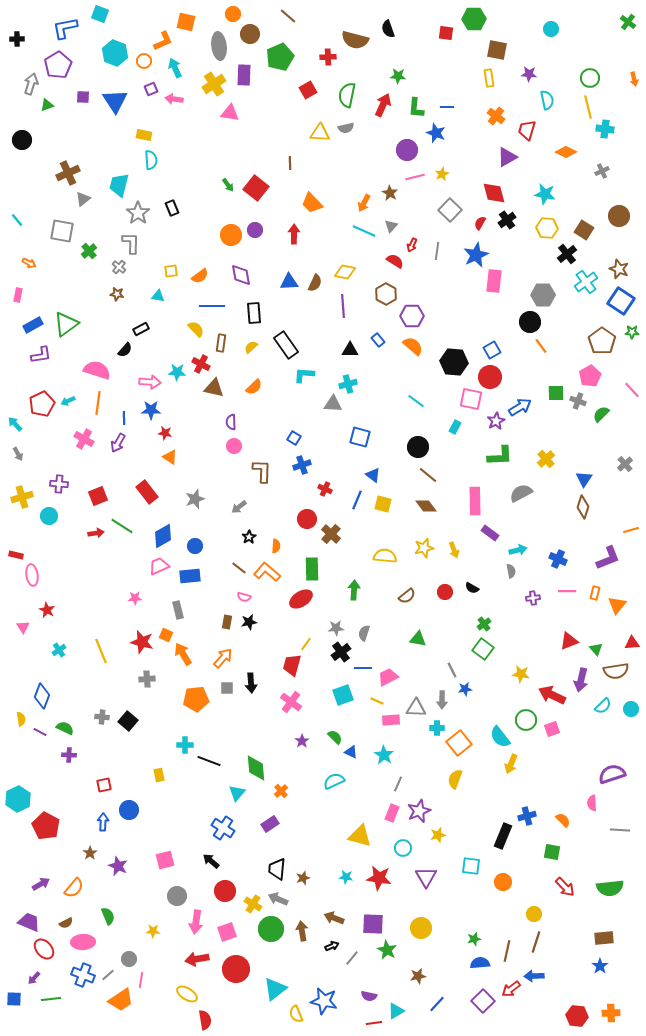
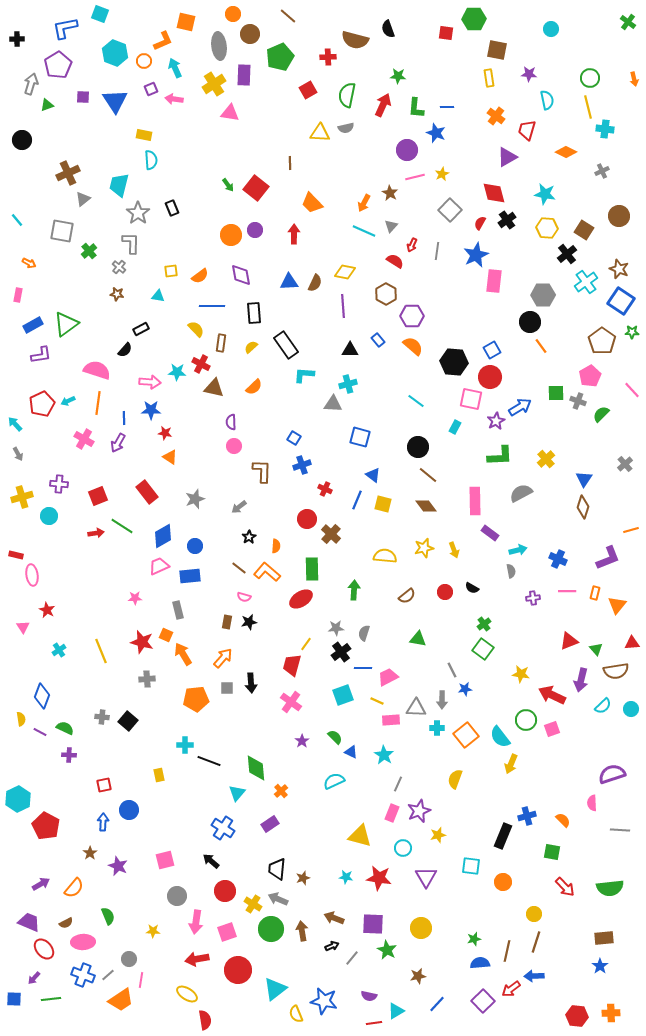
orange square at (459, 743): moved 7 px right, 8 px up
red circle at (236, 969): moved 2 px right, 1 px down
